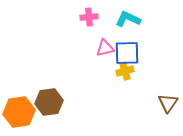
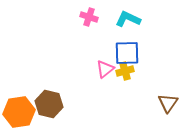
pink cross: rotated 24 degrees clockwise
pink triangle: moved 21 px down; rotated 24 degrees counterclockwise
brown hexagon: moved 2 px down; rotated 20 degrees clockwise
